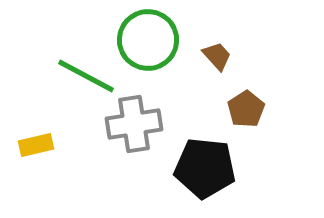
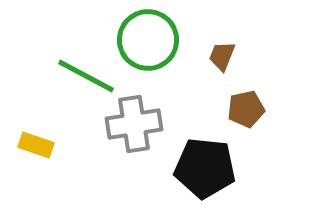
brown trapezoid: moved 5 px right; rotated 116 degrees counterclockwise
brown pentagon: rotated 21 degrees clockwise
yellow rectangle: rotated 32 degrees clockwise
